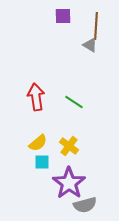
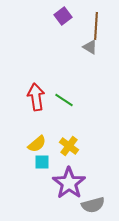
purple square: rotated 36 degrees counterclockwise
gray triangle: moved 2 px down
green line: moved 10 px left, 2 px up
yellow semicircle: moved 1 px left, 1 px down
gray semicircle: moved 8 px right
